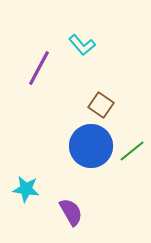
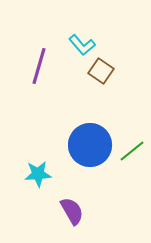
purple line: moved 2 px up; rotated 12 degrees counterclockwise
brown square: moved 34 px up
blue circle: moved 1 px left, 1 px up
cyan star: moved 12 px right, 15 px up; rotated 12 degrees counterclockwise
purple semicircle: moved 1 px right, 1 px up
